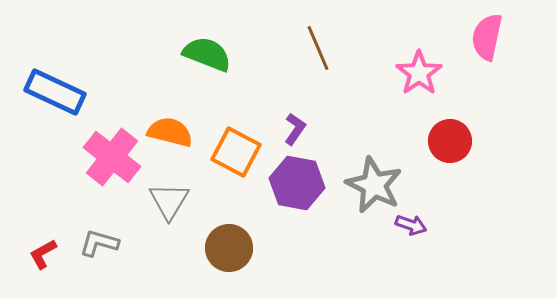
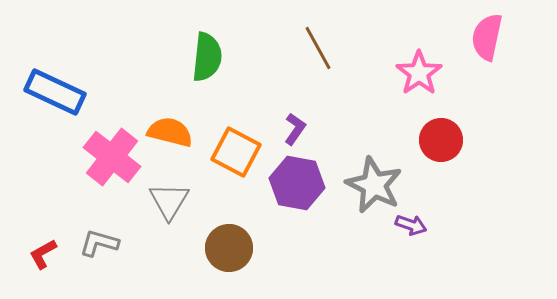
brown line: rotated 6 degrees counterclockwise
green semicircle: moved 3 px down; rotated 75 degrees clockwise
red circle: moved 9 px left, 1 px up
